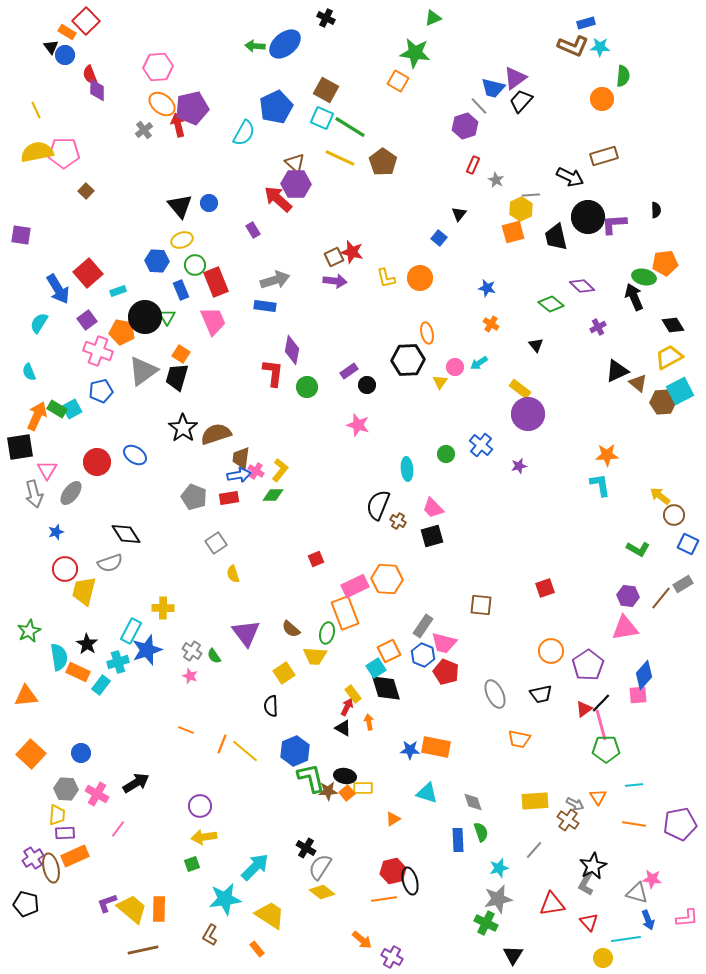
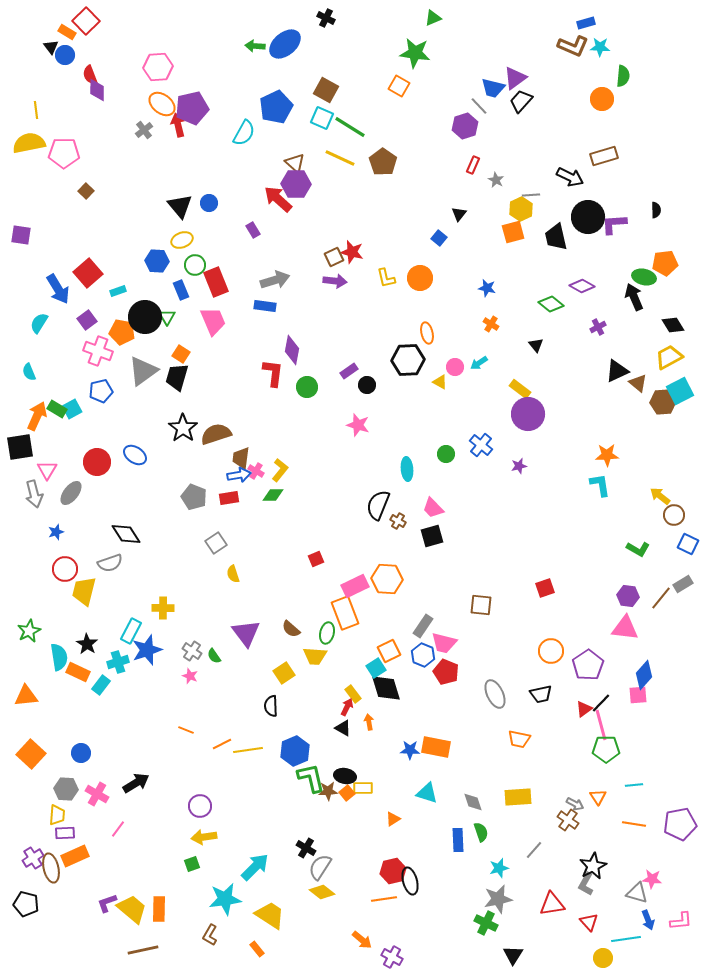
orange square at (398, 81): moved 1 px right, 5 px down
yellow line at (36, 110): rotated 18 degrees clockwise
yellow semicircle at (37, 152): moved 8 px left, 9 px up
purple diamond at (582, 286): rotated 15 degrees counterclockwise
yellow triangle at (440, 382): rotated 35 degrees counterclockwise
pink triangle at (625, 628): rotated 16 degrees clockwise
orange line at (222, 744): rotated 42 degrees clockwise
yellow line at (245, 751): moved 3 px right, 1 px up; rotated 48 degrees counterclockwise
yellow rectangle at (535, 801): moved 17 px left, 4 px up
pink L-shape at (687, 918): moved 6 px left, 3 px down
